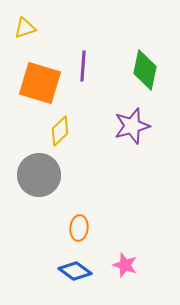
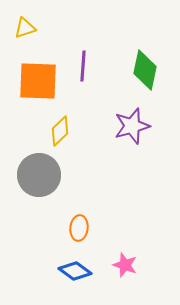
orange square: moved 2 px left, 2 px up; rotated 15 degrees counterclockwise
